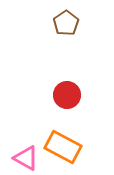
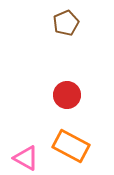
brown pentagon: rotated 10 degrees clockwise
orange rectangle: moved 8 px right, 1 px up
